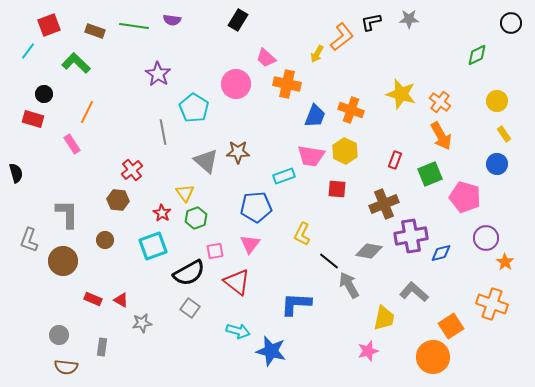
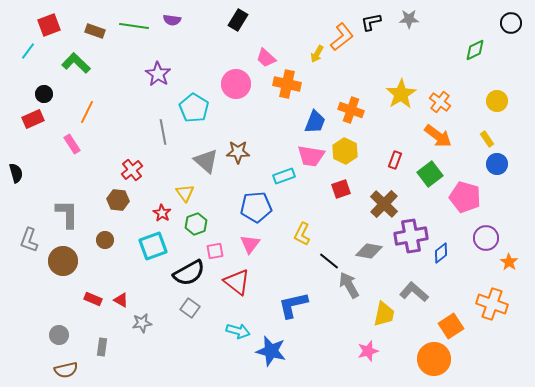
green diamond at (477, 55): moved 2 px left, 5 px up
yellow star at (401, 94): rotated 24 degrees clockwise
blue trapezoid at (315, 116): moved 6 px down
red rectangle at (33, 119): rotated 40 degrees counterclockwise
yellow rectangle at (504, 134): moved 17 px left, 5 px down
orange arrow at (441, 136): moved 3 px left; rotated 24 degrees counterclockwise
green square at (430, 174): rotated 15 degrees counterclockwise
red square at (337, 189): moved 4 px right; rotated 24 degrees counterclockwise
brown cross at (384, 204): rotated 24 degrees counterclockwise
green hexagon at (196, 218): moved 6 px down
blue diamond at (441, 253): rotated 25 degrees counterclockwise
orange star at (505, 262): moved 4 px right
blue L-shape at (296, 304): moved 3 px left, 1 px down; rotated 16 degrees counterclockwise
yellow trapezoid at (384, 318): moved 4 px up
orange circle at (433, 357): moved 1 px right, 2 px down
brown semicircle at (66, 367): moved 3 px down; rotated 20 degrees counterclockwise
